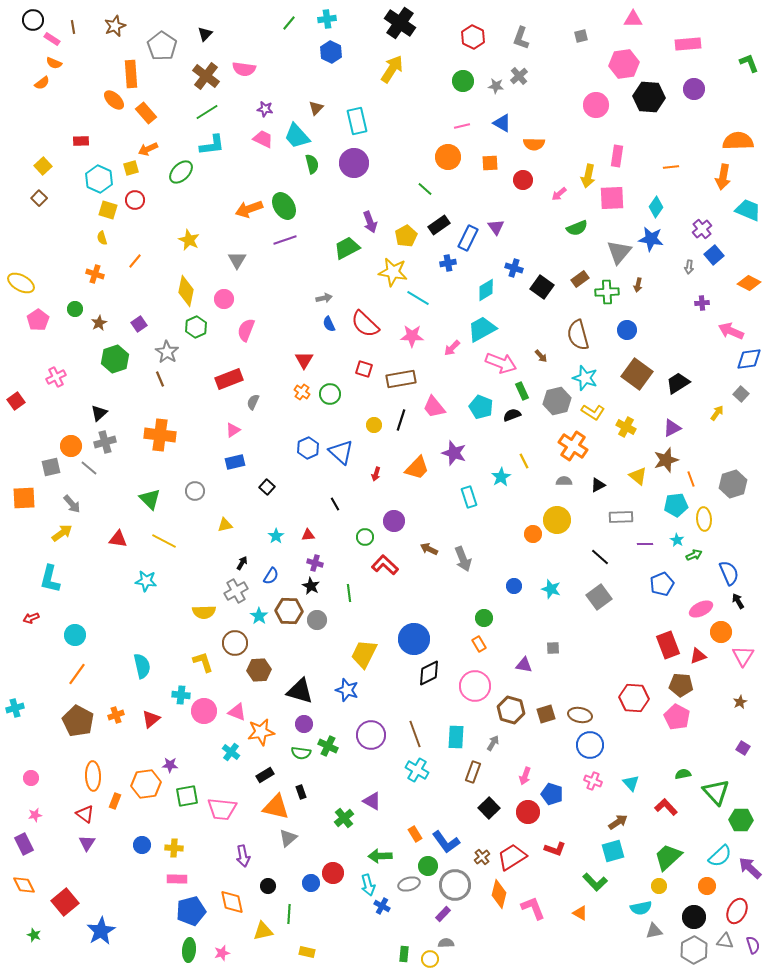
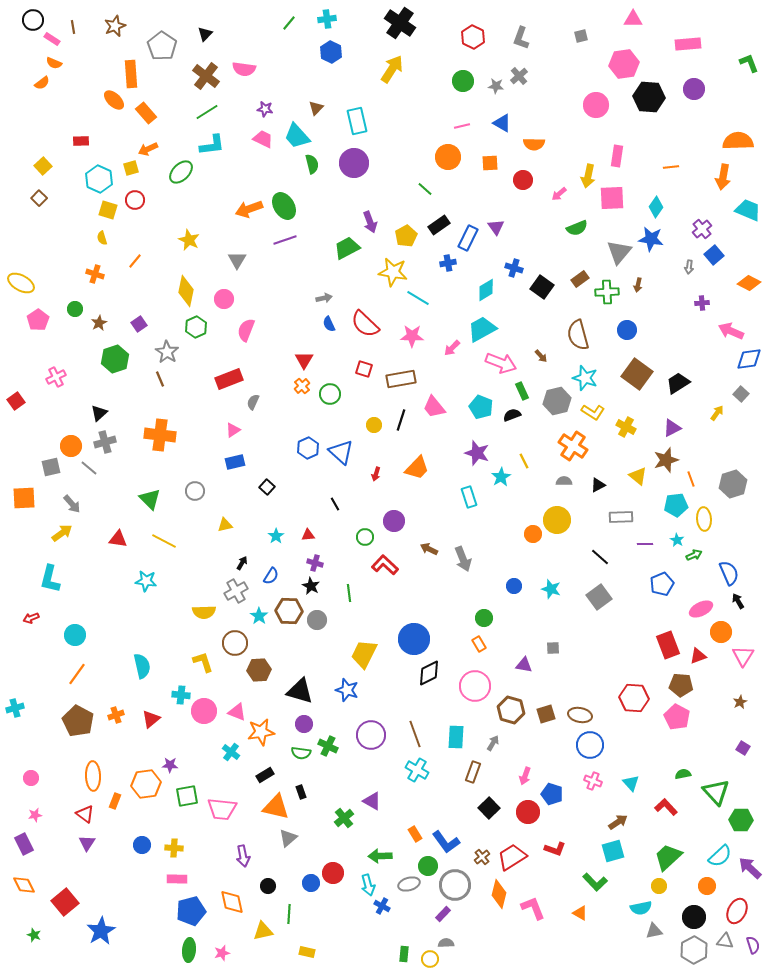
orange cross at (302, 392): moved 6 px up; rotated 14 degrees clockwise
purple star at (454, 453): moved 23 px right
